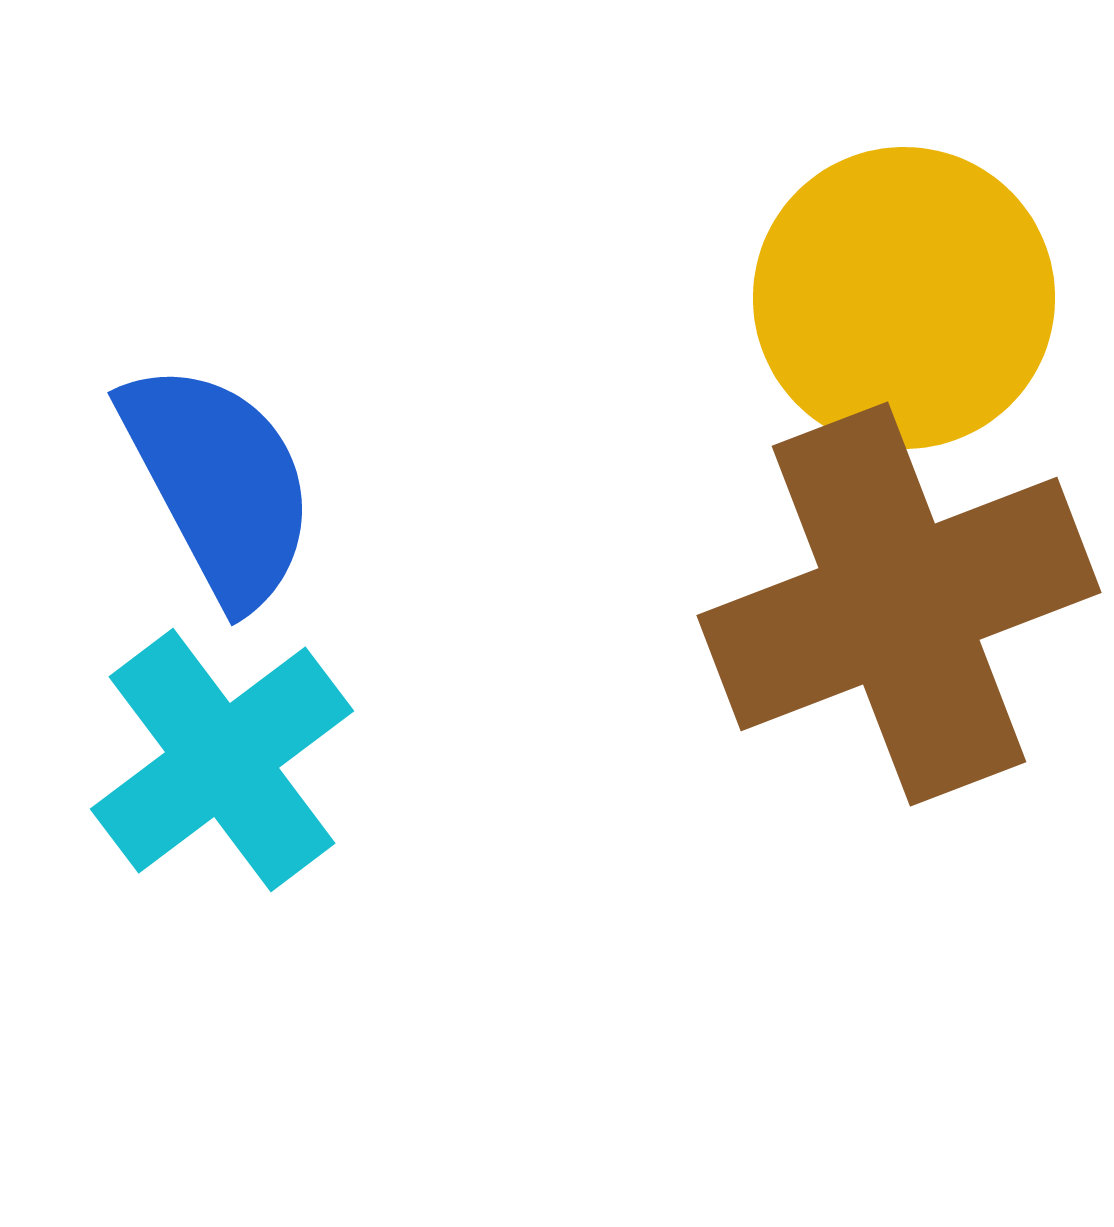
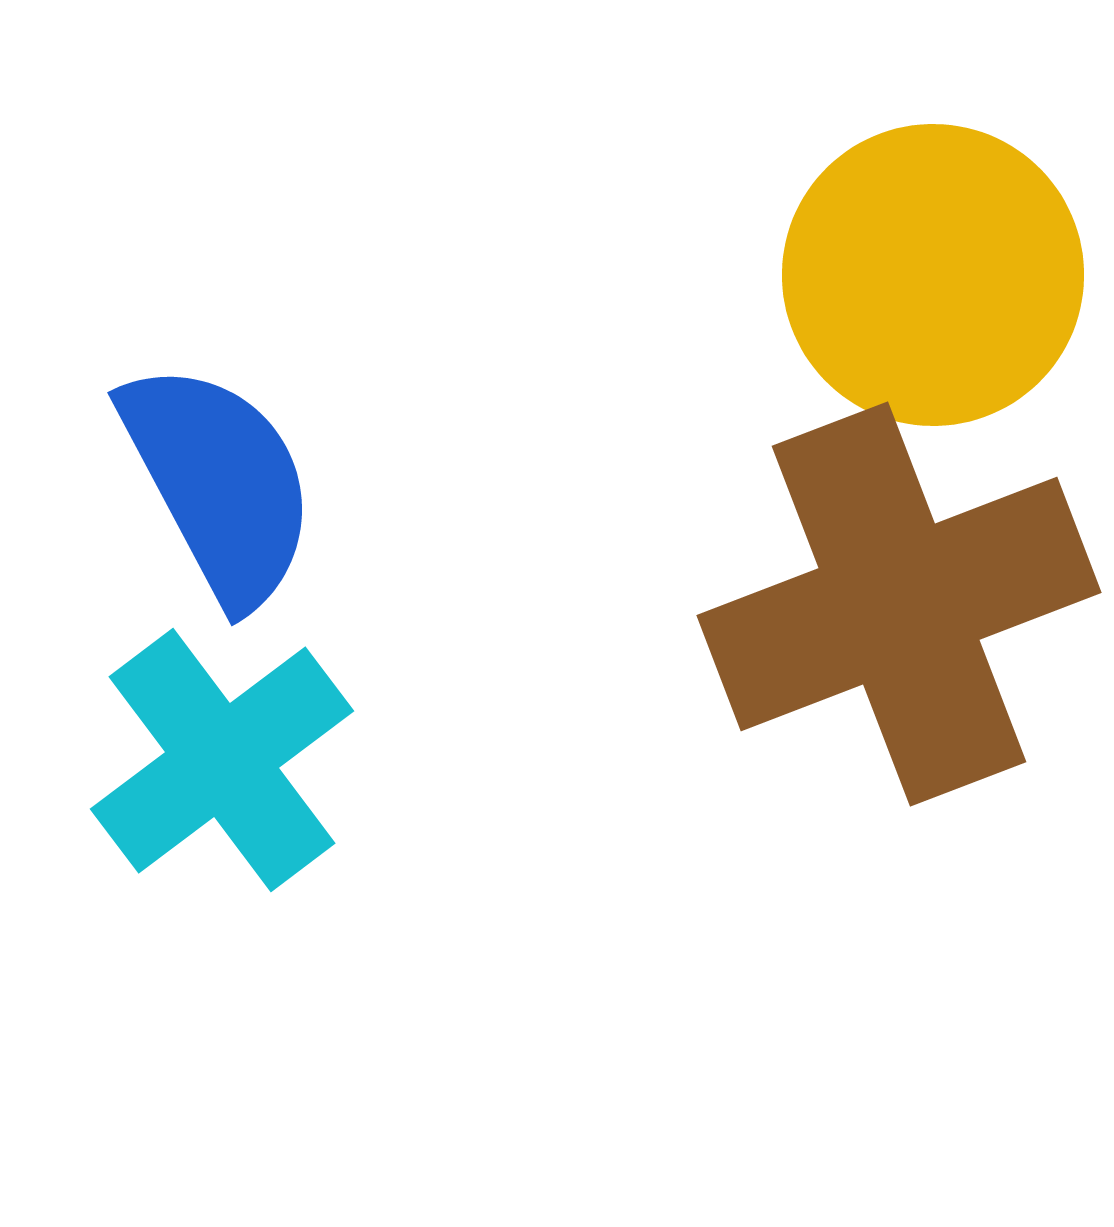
yellow circle: moved 29 px right, 23 px up
